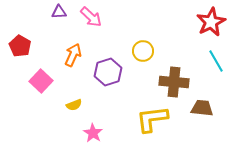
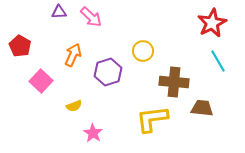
red star: moved 1 px right, 1 px down
cyan line: moved 2 px right
yellow semicircle: moved 1 px down
